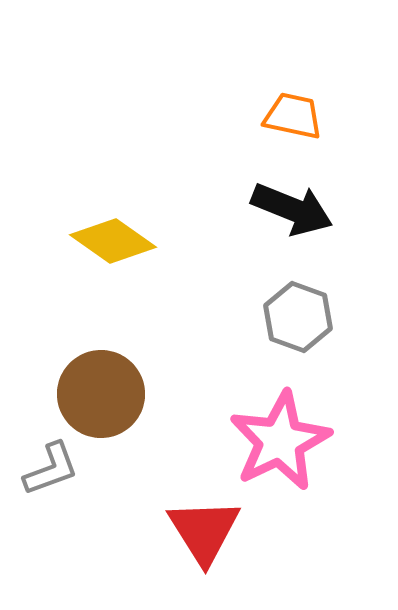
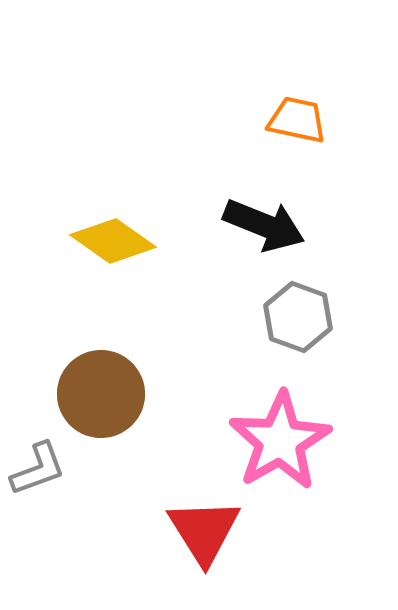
orange trapezoid: moved 4 px right, 4 px down
black arrow: moved 28 px left, 16 px down
pink star: rotated 4 degrees counterclockwise
gray L-shape: moved 13 px left
